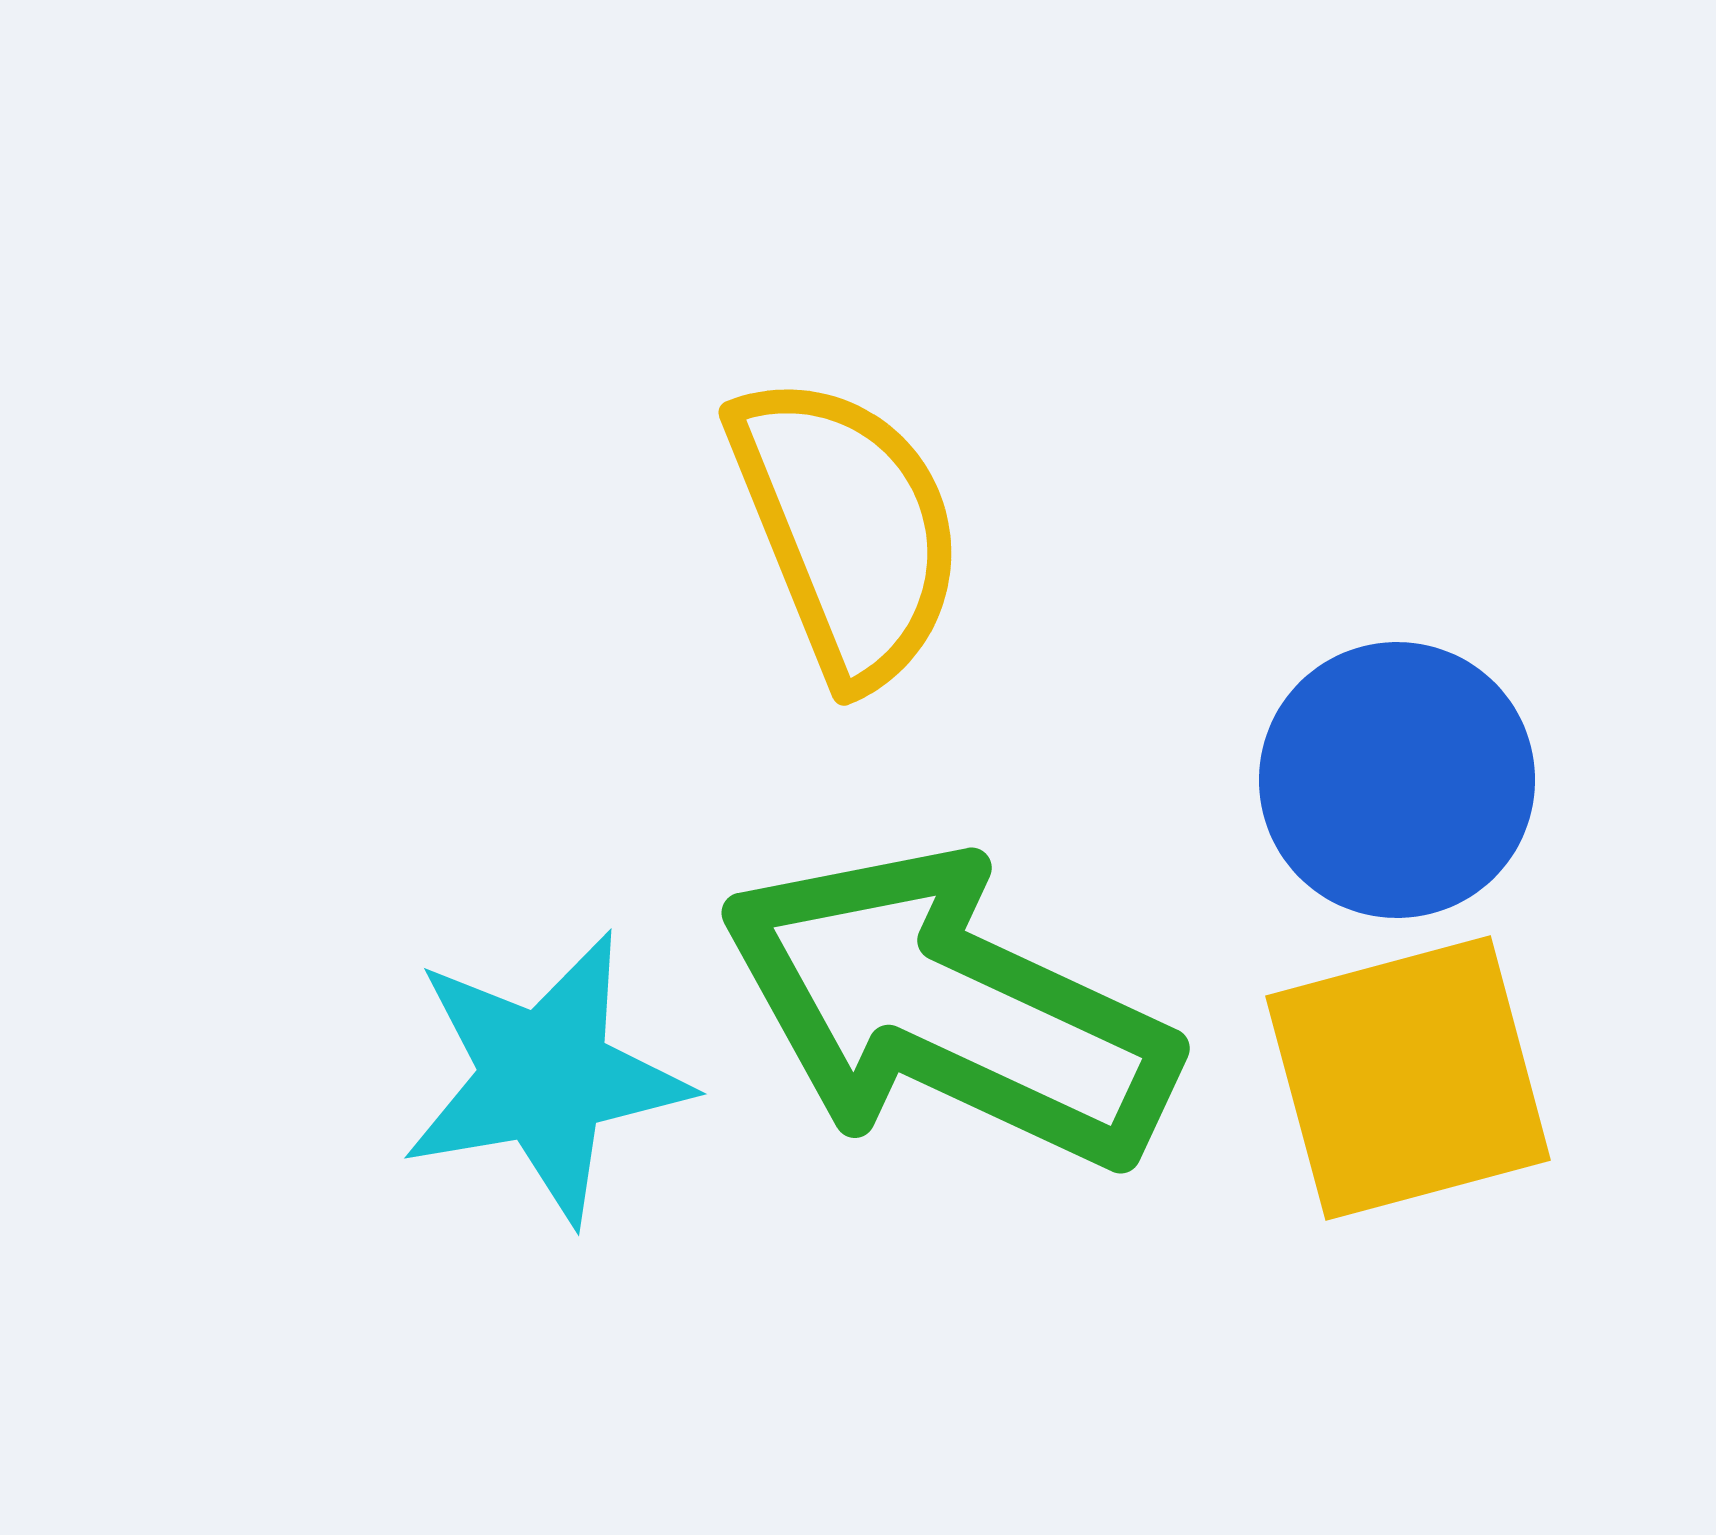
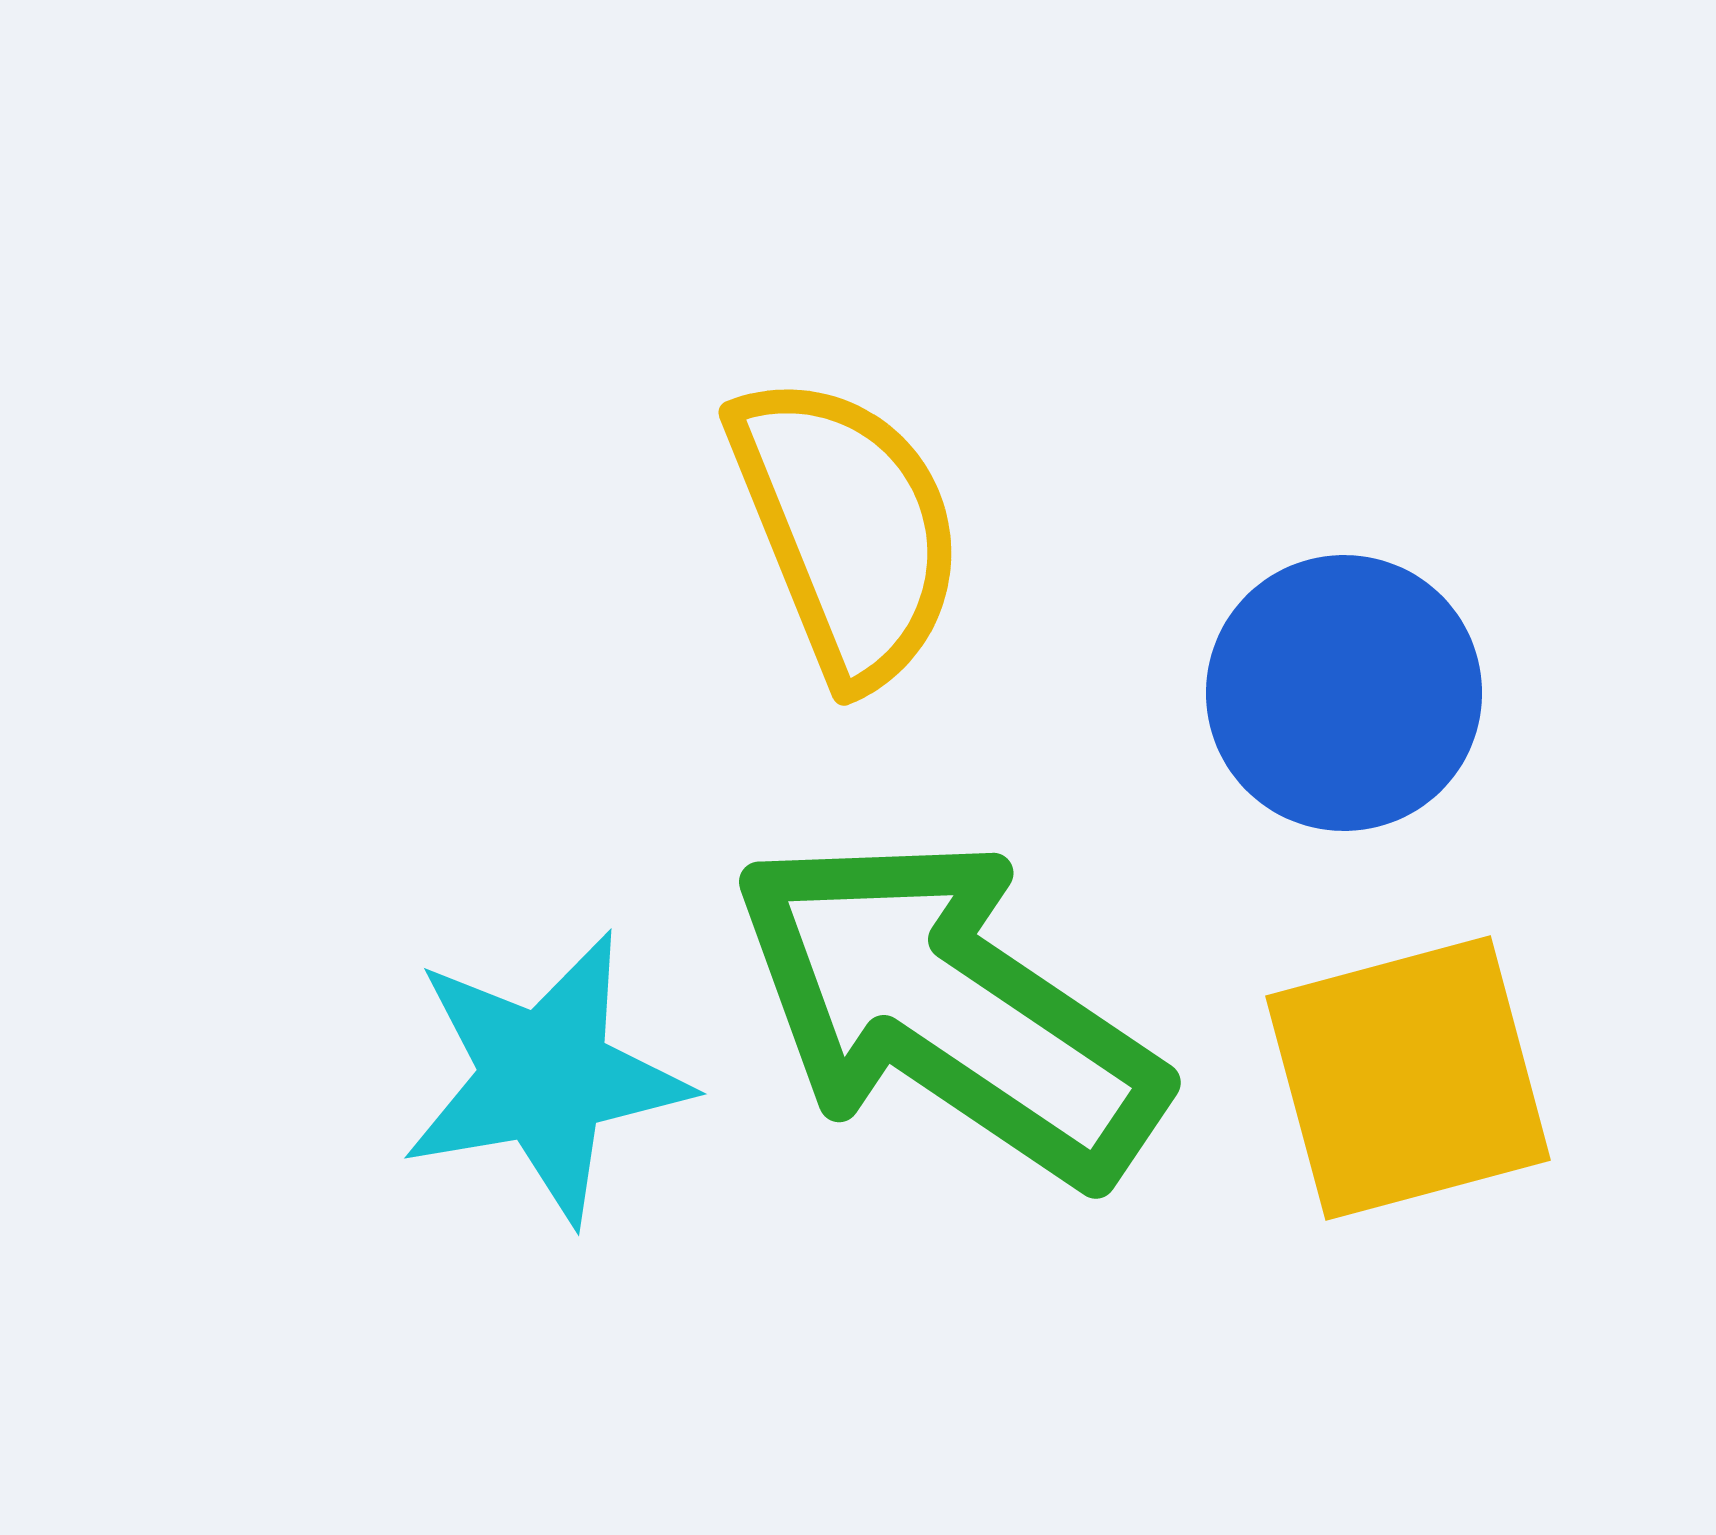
blue circle: moved 53 px left, 87 px up
green arrow: rotated 9 degrees clockwise
